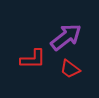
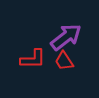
red trapezoid: moved 6 px left, 8 px up; rotated 20 degrees clockwise
